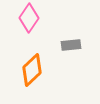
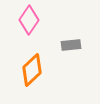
pink diamond: moved 2 px down
